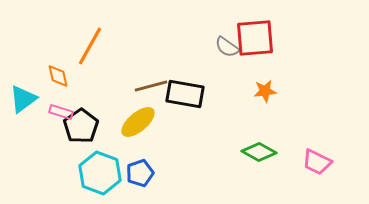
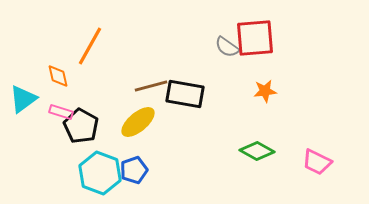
black pentagon: rotated 8 degrees counterclockwise
green diamond: moved 2 px left, 1 px up
blue pentagon: moved 6 px left, 3 px up
